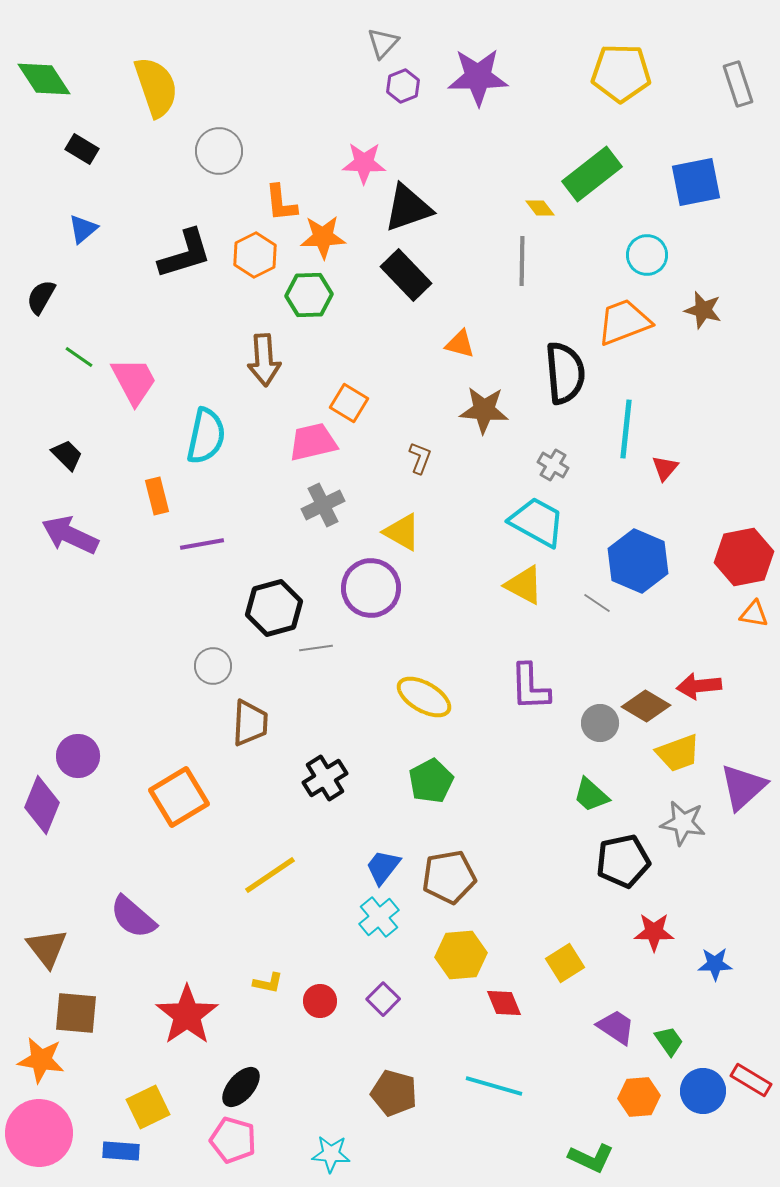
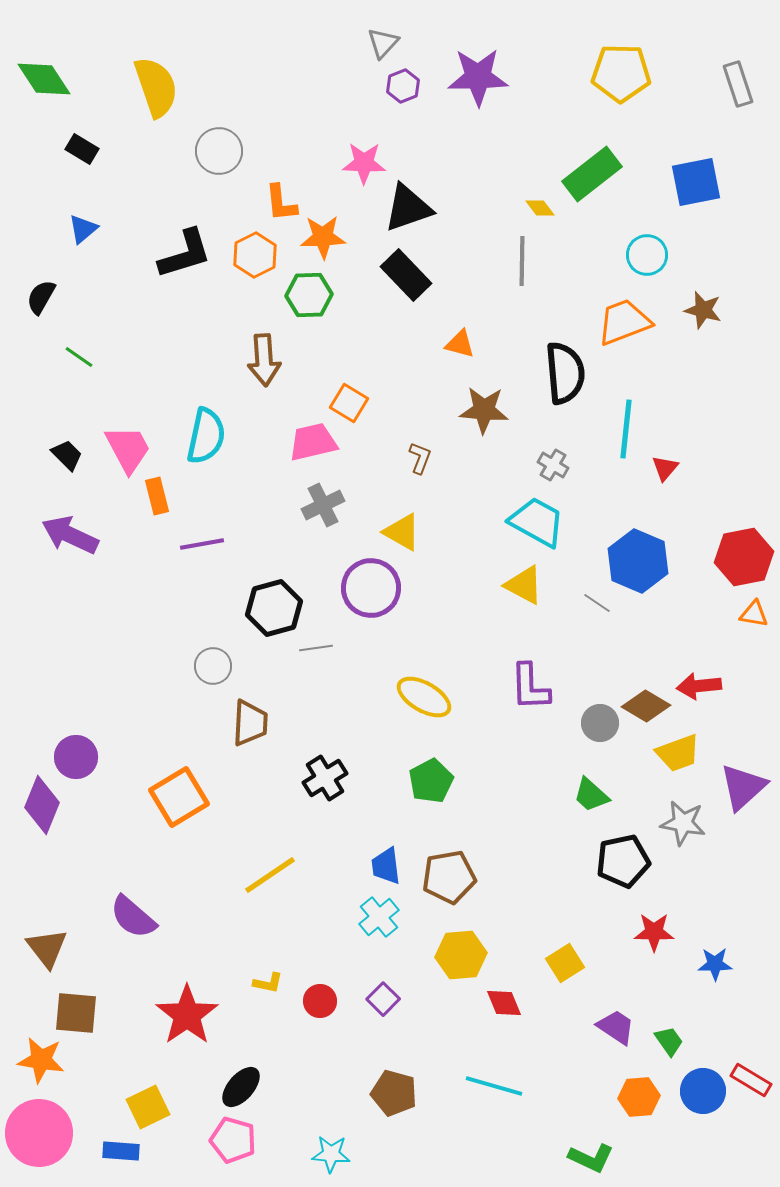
pink trapezoid at (134, 381): moved 6 px left, 68 px down
purple circle at (78, 756): moved 2 px left, 1 px down
blue trapezoid at (383, 867): moved 3 px right, 1 px up; rotated 45 degrees counterclockwise
